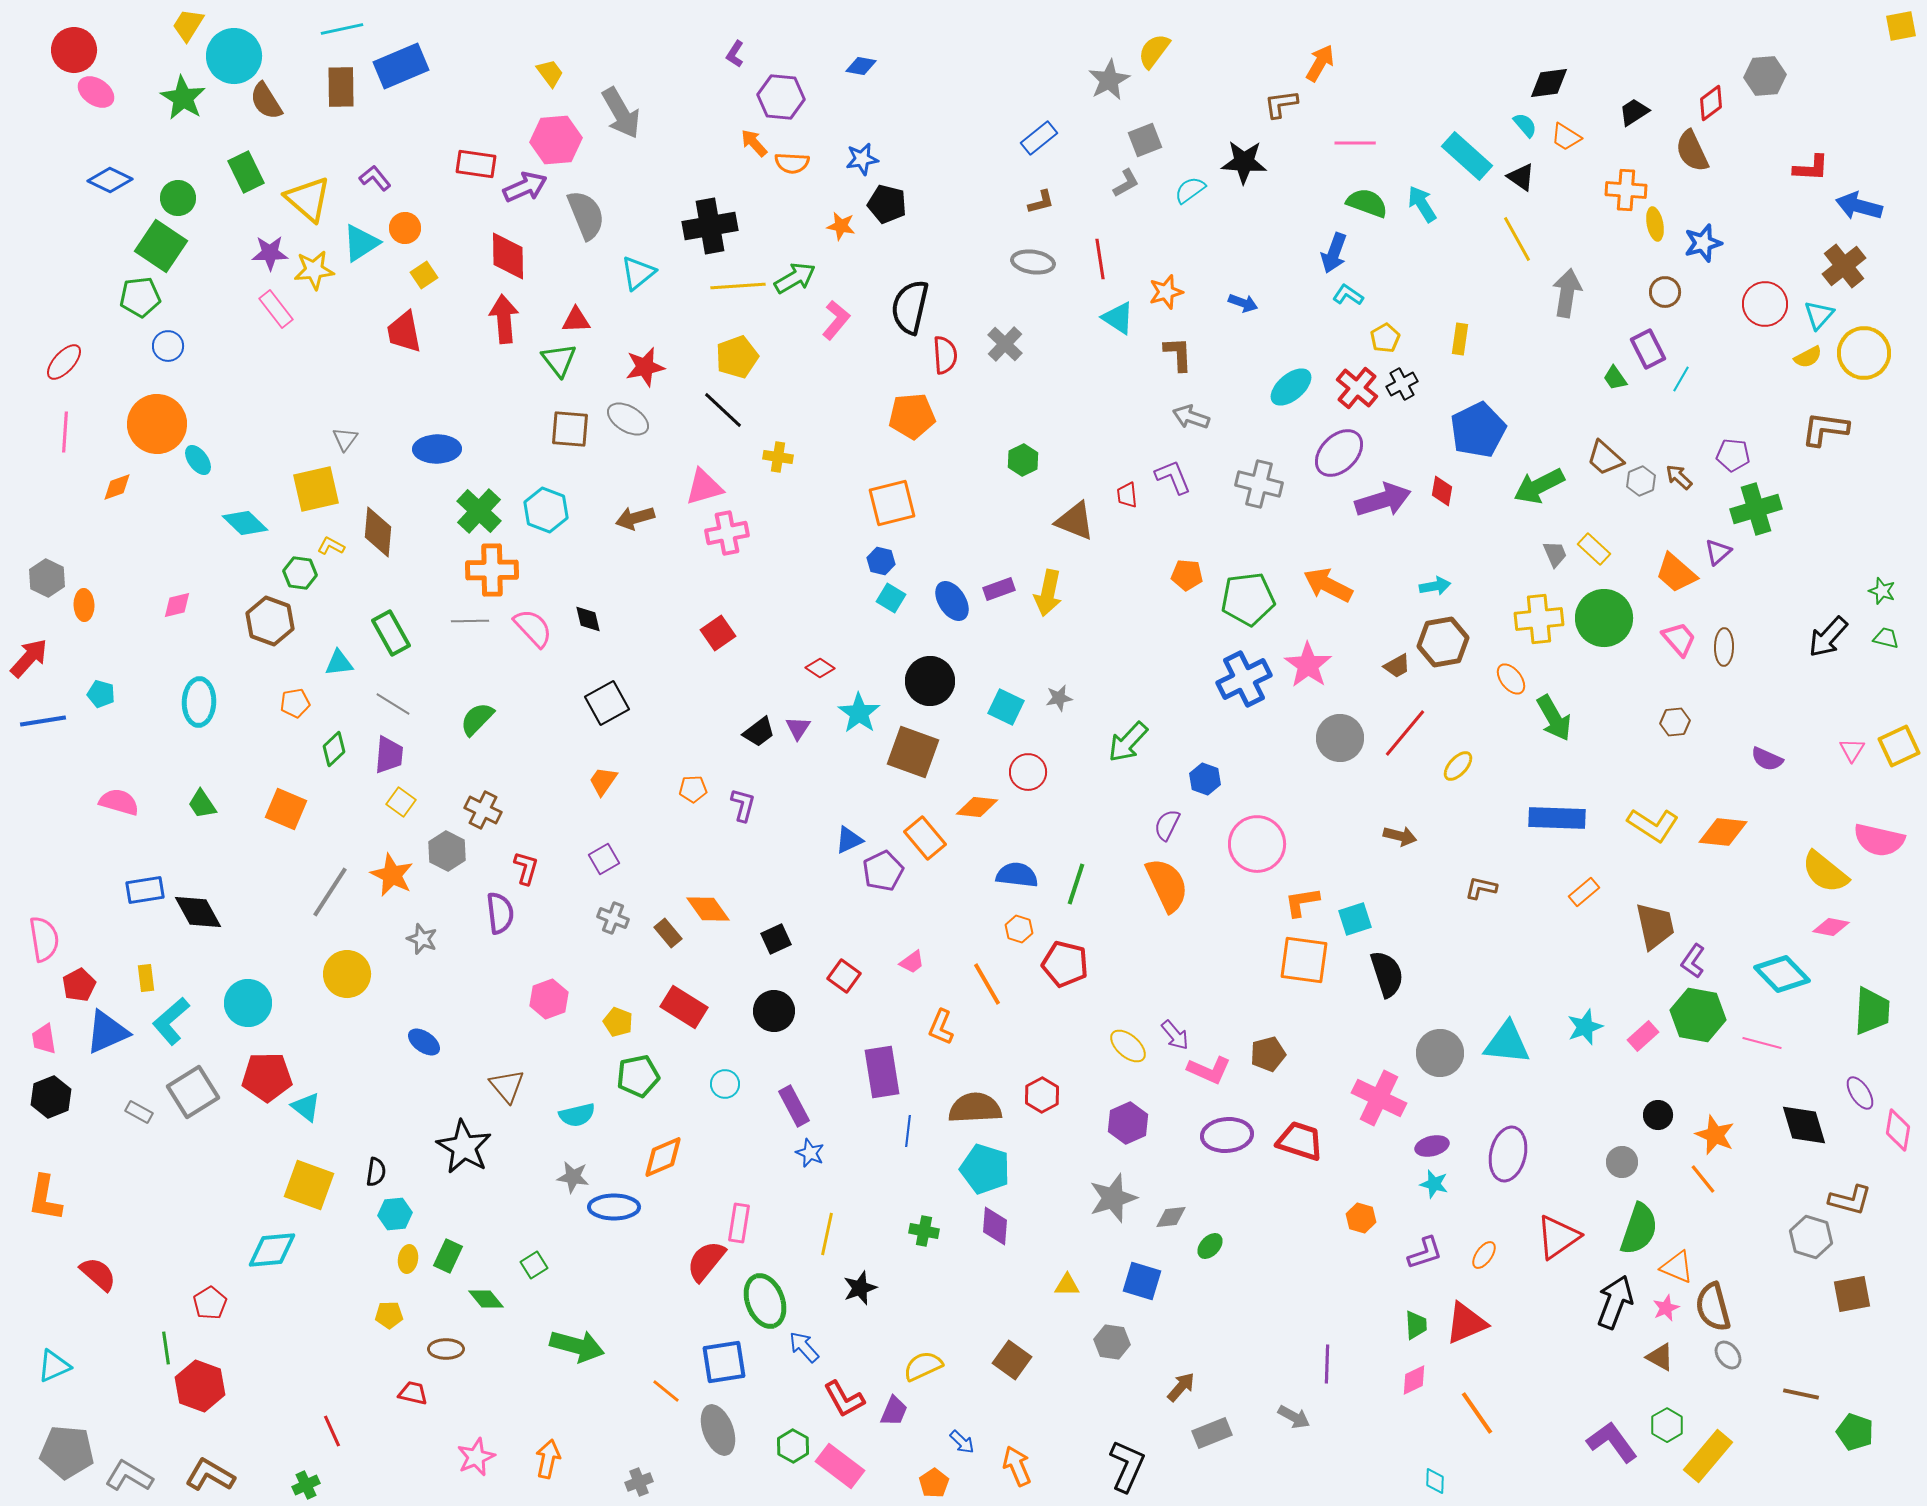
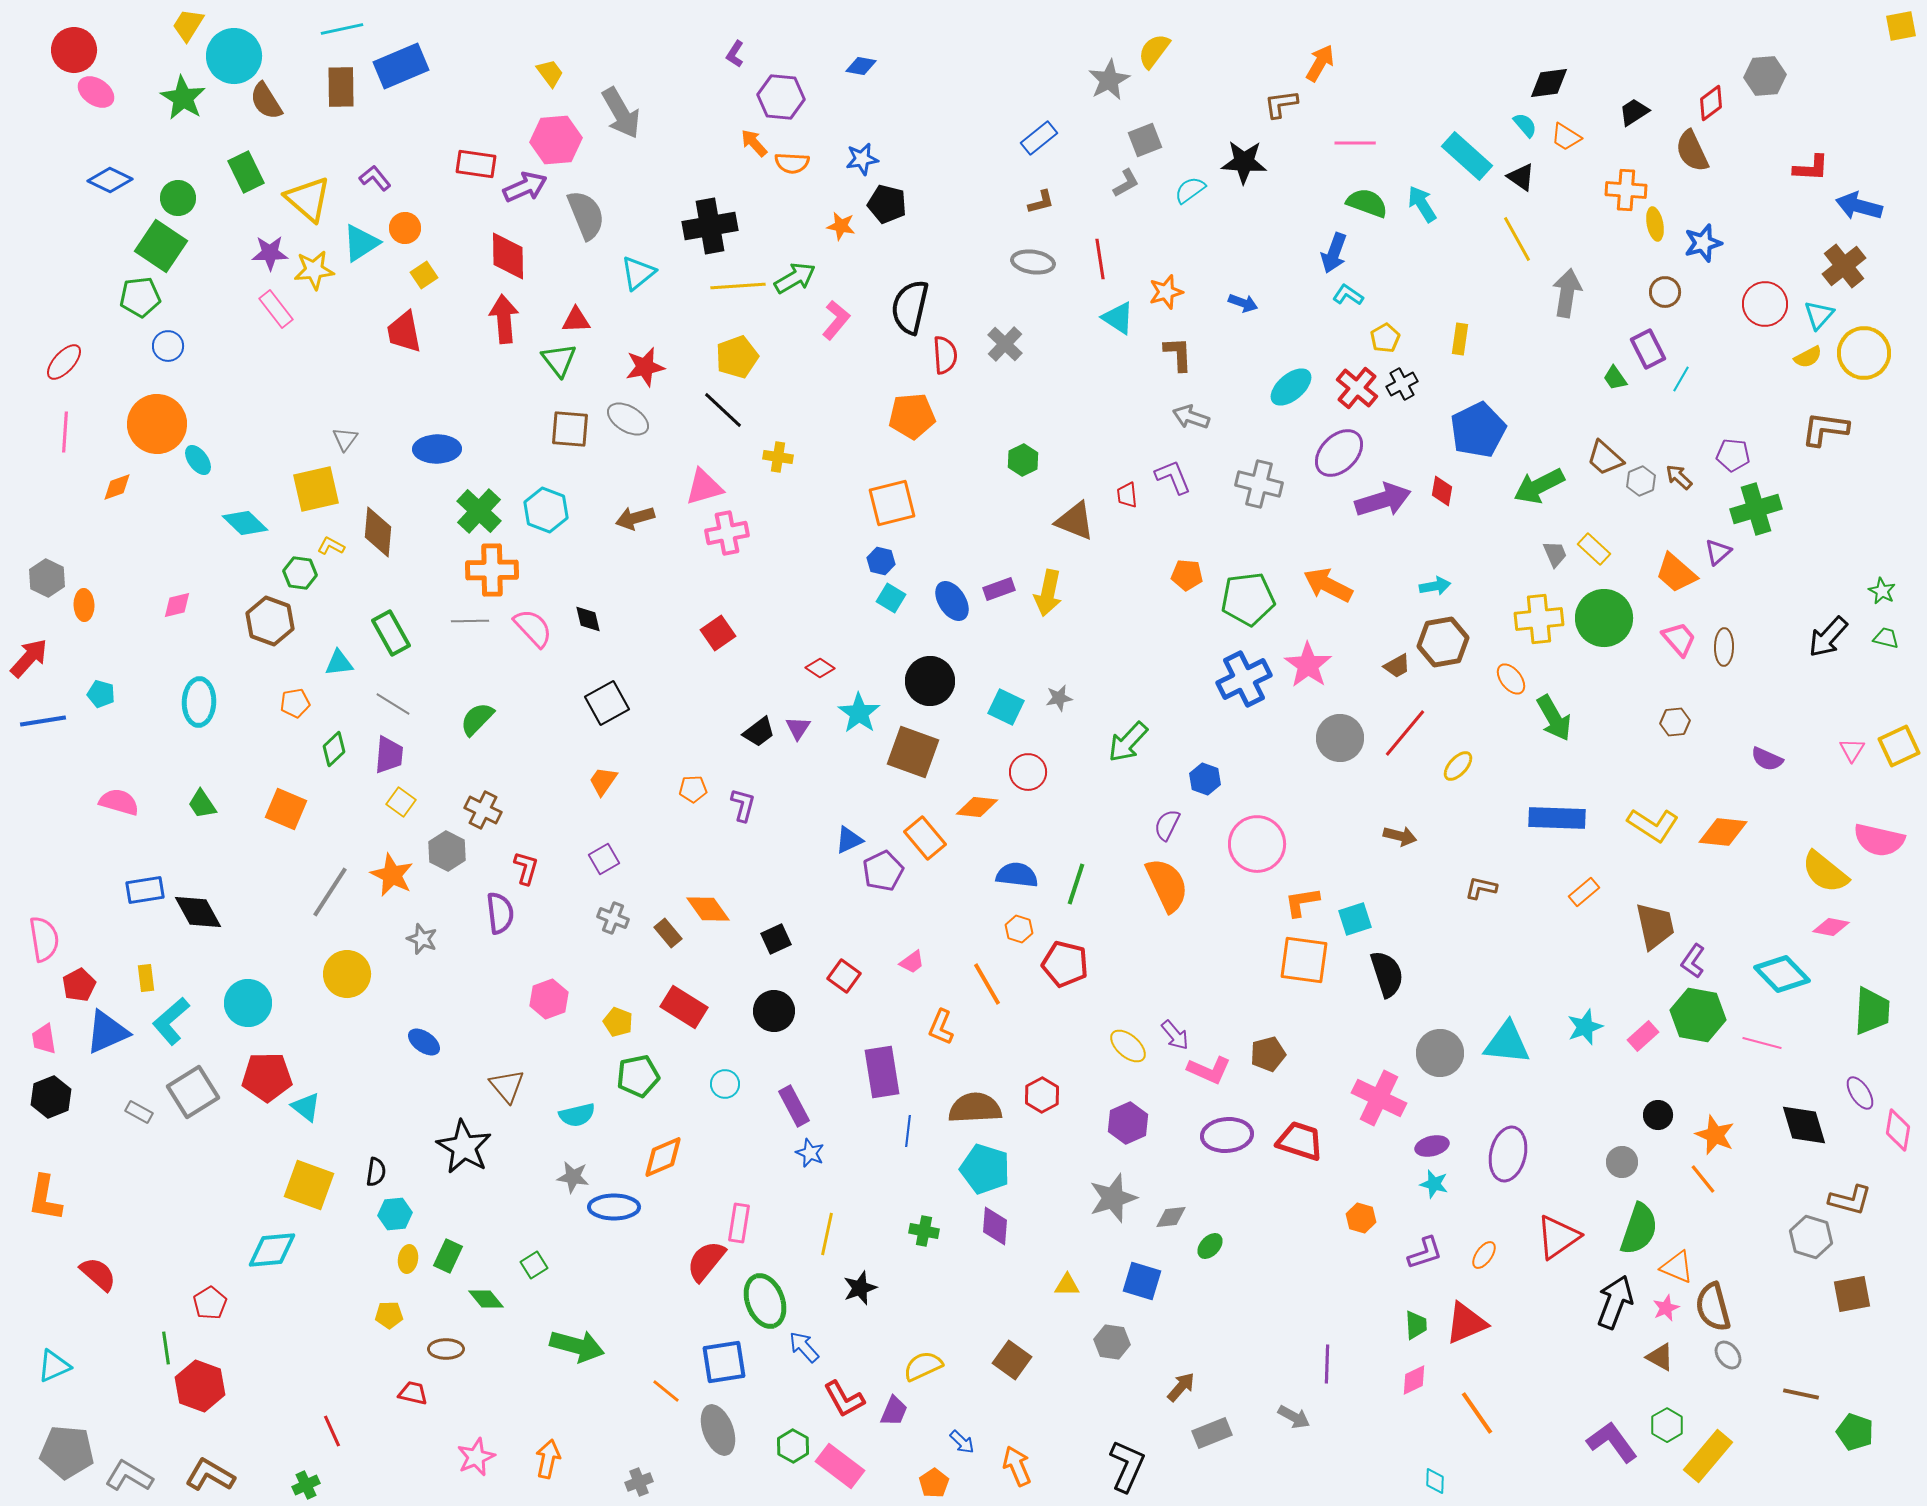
green star at (1882, 591): rotated 8 degrees clockwise
